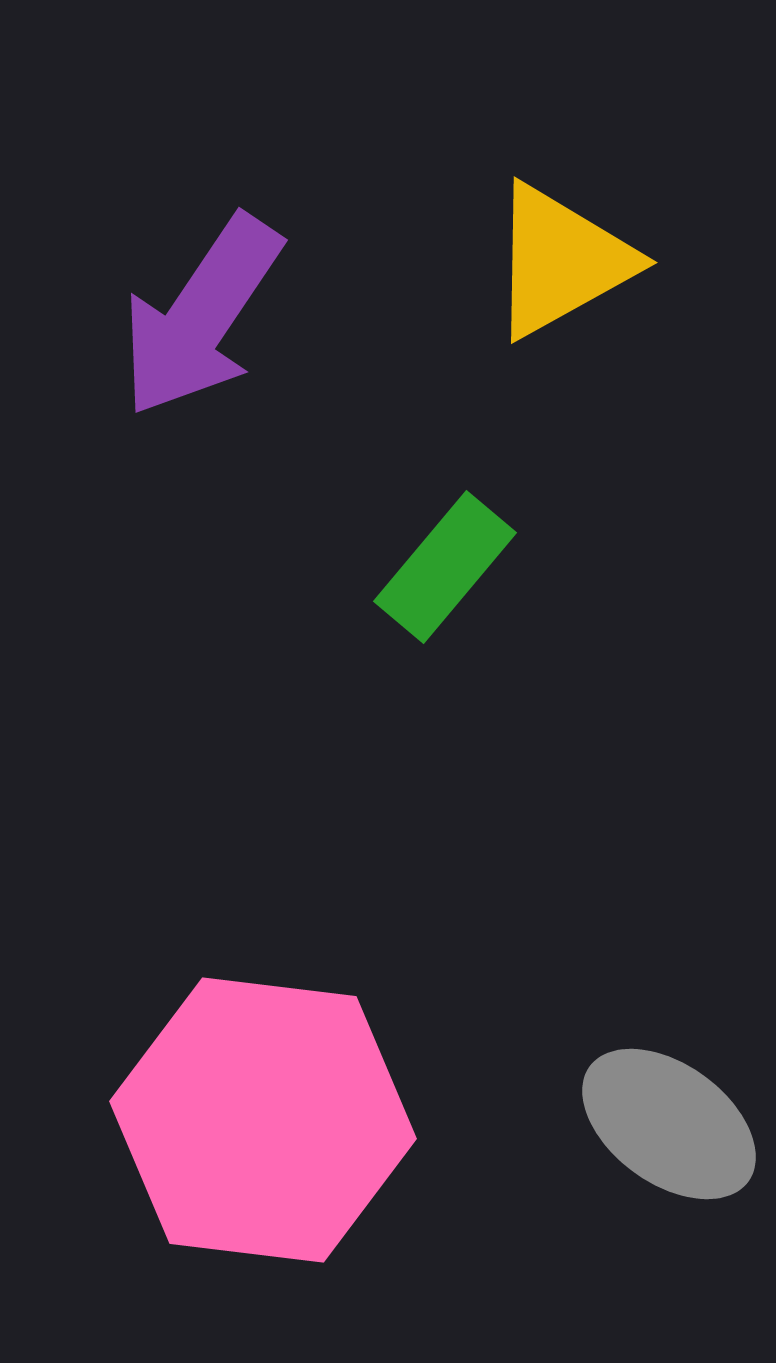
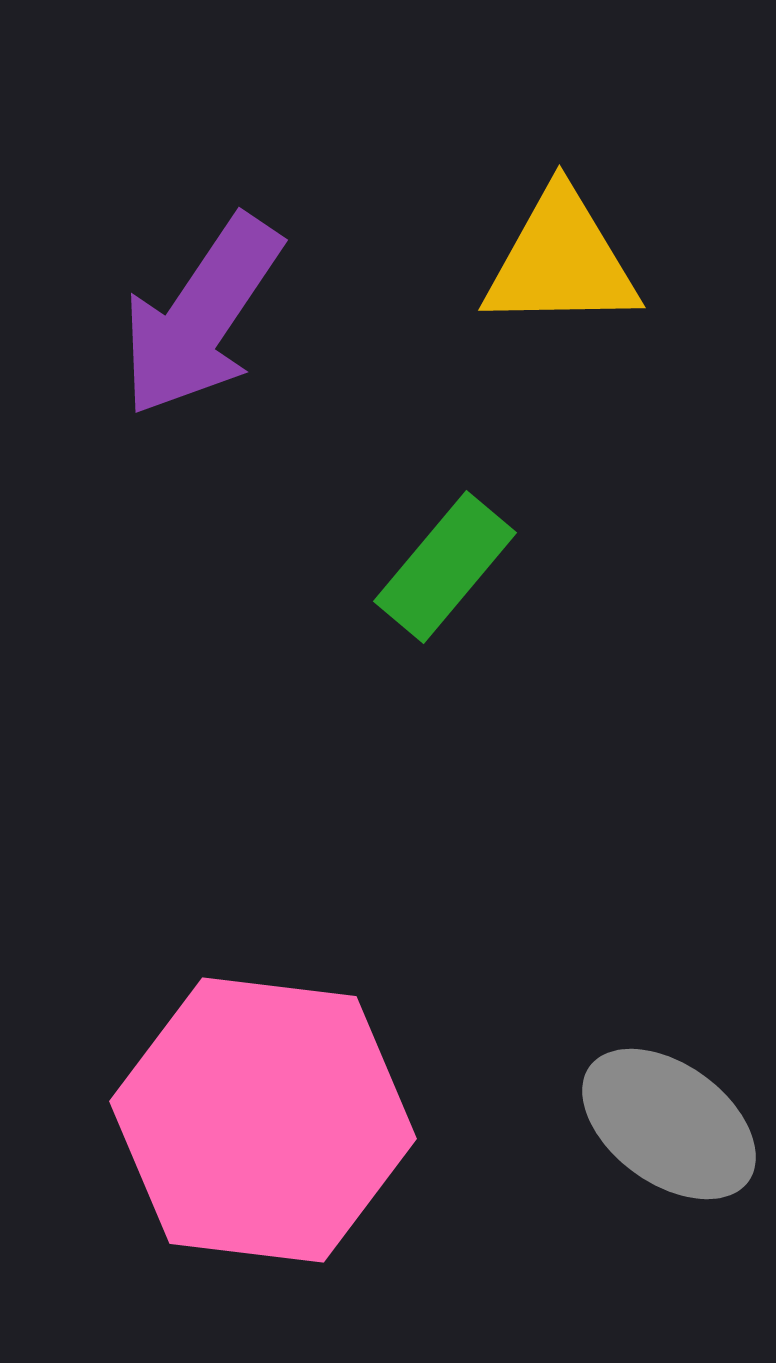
yellow triangle: rotated 28 degrees clockwise
